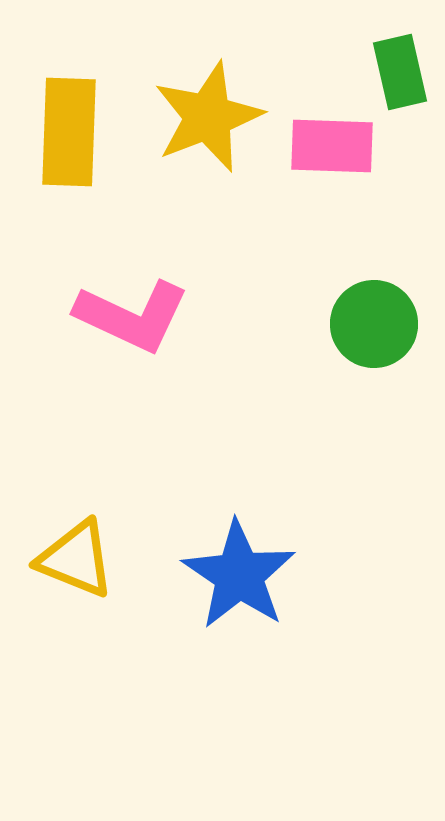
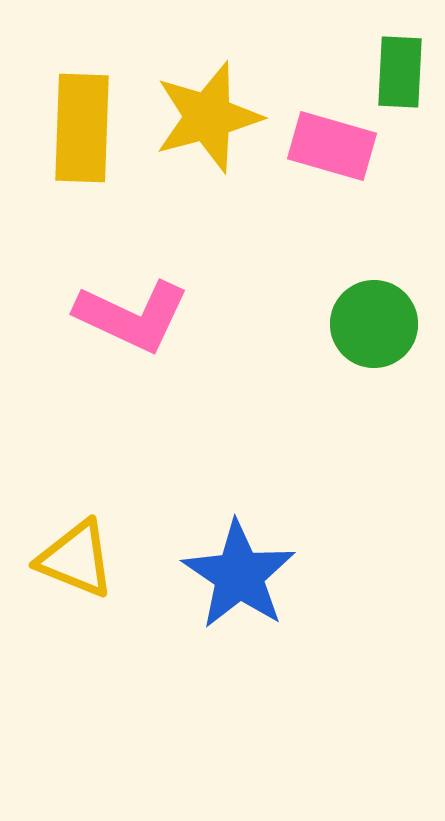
green rectangle: rotated 16 degrees clockwise
yellow star: rotated 6 degrees clockwise
yellow rectangle: moved 13 px right, 4 px up
pink rectangle: rotated 14 degrees clockwise
